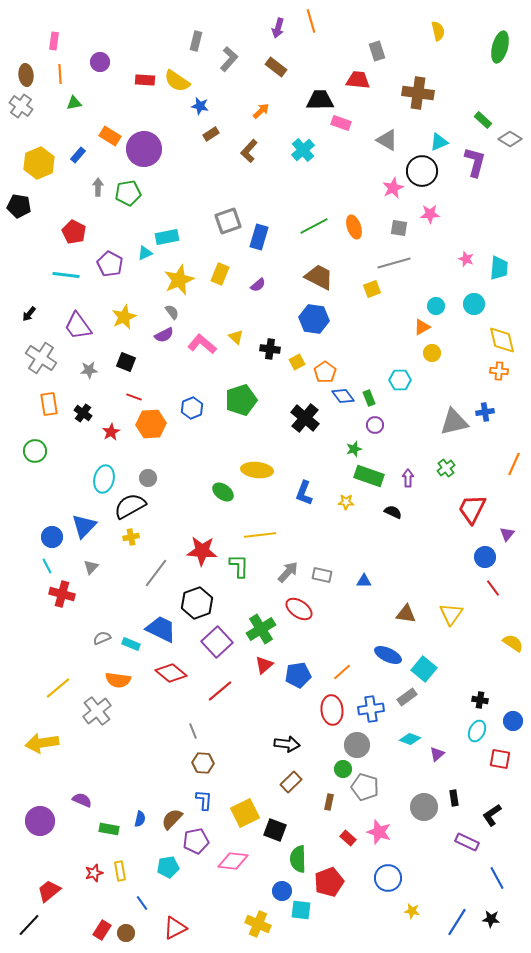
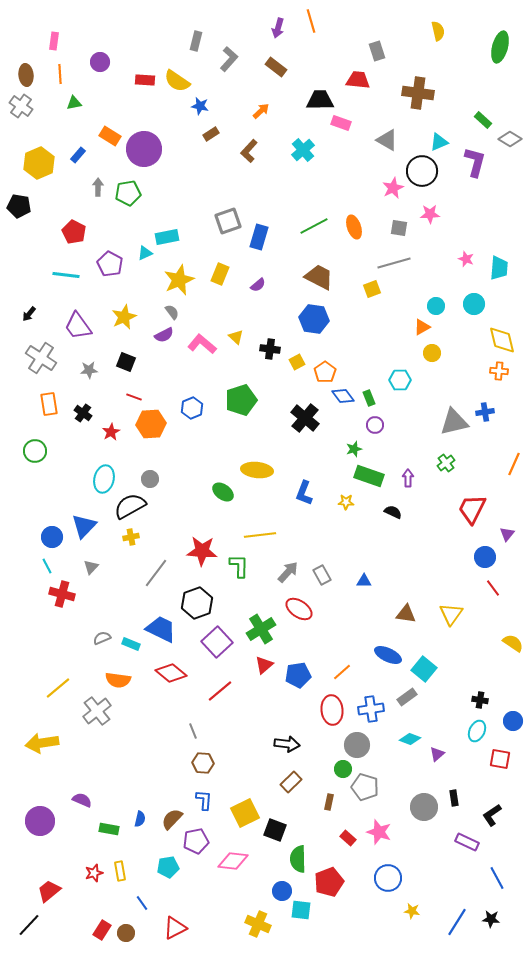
green cross at (446, 468): moved 5 px up
gray circle at (148, 478): moved 2 px right, 1 px down
gray rectangle at (322, 575): rotated 48 degrees clockwise
